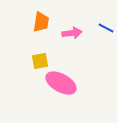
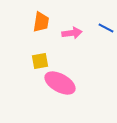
pink ellipse: moved 1 px left
